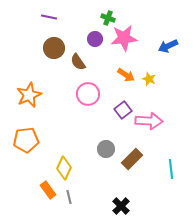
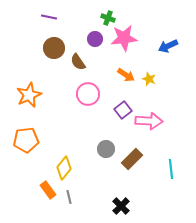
yellow diamond: rotated 15 degrees clockwise
